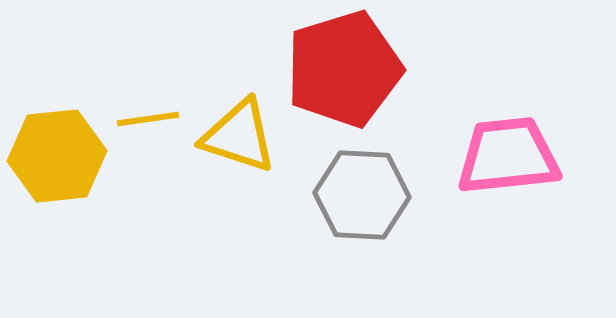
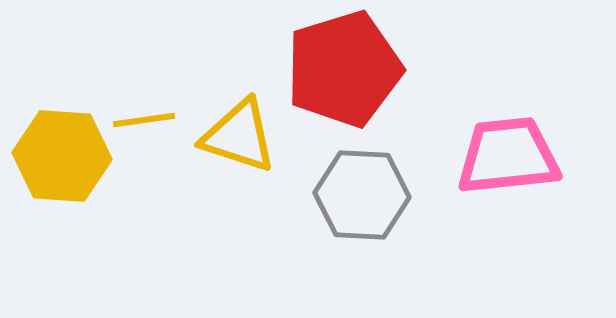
yellow line: moved 4 px left, 1 px down
yellow hexagon: moved 5 px right; rotated 10 degrees clockwise
